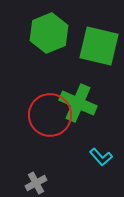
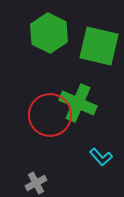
green hexagon: rotated 12 degrees counterclockwise
